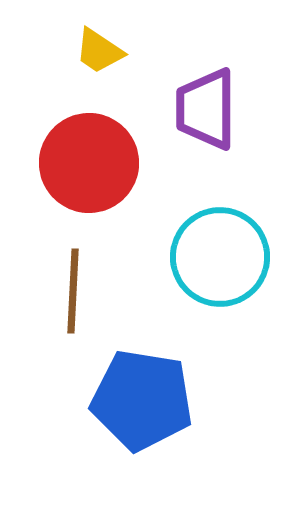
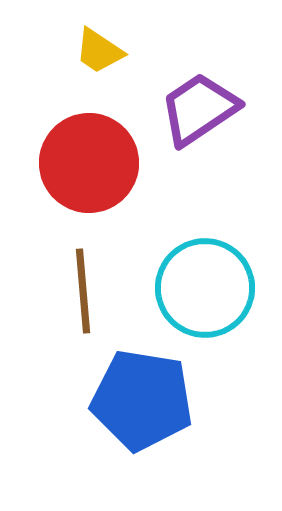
purple trapezoid: moved 7 px left; rotated 56 degrees clockwise
cyan circle: moved 15 px left, 31 px down
brown line: moved 10 px right; rotated 8 degrees counterclockwise
